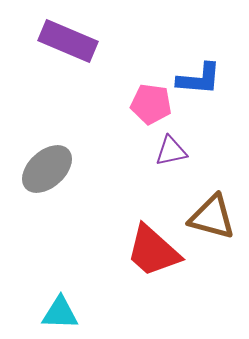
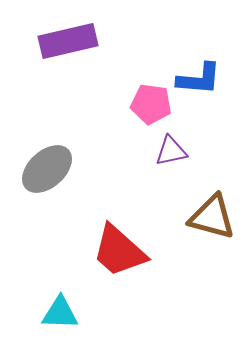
purple rectangle: rotated 36 degrees counterclockwise
red trapezoid: moved 34 px left
